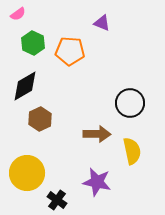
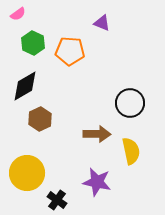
yellow semicircle: moved 1 px left
